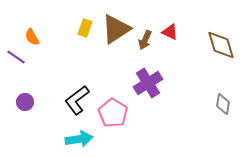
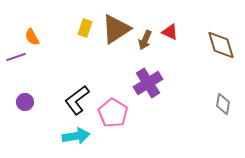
purple line: rotated 54 degrees counterclockwise
cyan arrow: moved 3 px left, 3 px up
